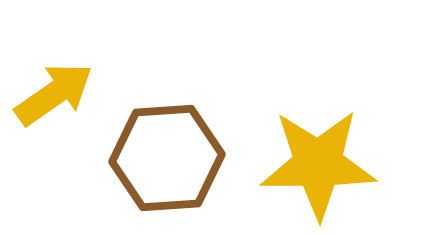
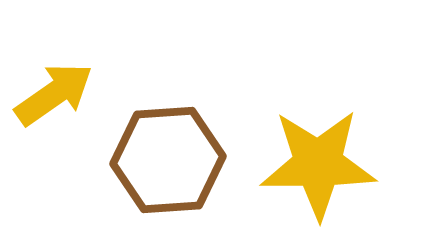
brown hexagon: moved 1 px right, 2 px down
